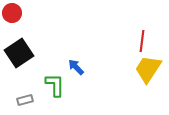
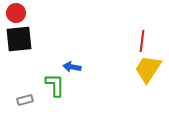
red circle: moved 4 px right
black square: moved 14 px up; rotated 28 degrees clockwise
blue arrow: moved 4 px left; rotated 36 degrees counterclockwise
